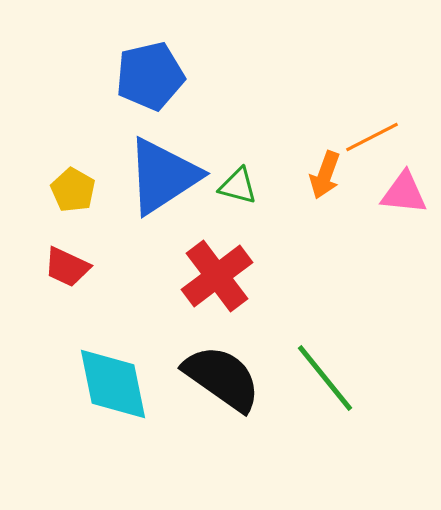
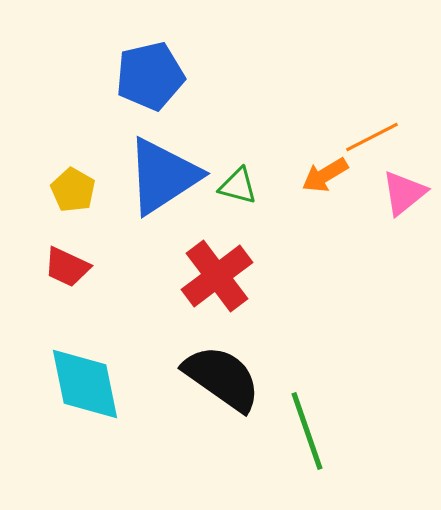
orange arrow: rotated 39 degrees clockwise
pink triangle: rotated 45 degrees counterclockwise
green line: moved 18 px left, 53 px down; rotated 20 degrees clockwise
cyan diamond: moved 28 px left
